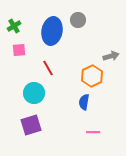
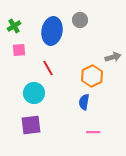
gray circle: moved 2 px right
gray arrow: moved 2 px right, 1 px down
purple square: rotated 10 degrees clockwise
